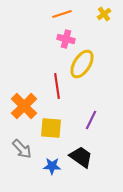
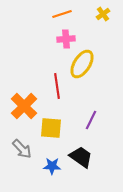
yellow cross: moved 1 px left
pink cross: rotated 18 degrees counterclockwise
